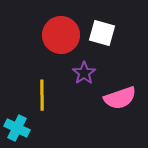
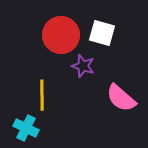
purple star: moved 1 px left, 7 px up; rotated 20 degrees counterclockwise
pink semicircle: moved 1 px right; rotated 60 degrees clockwise
cyan cross: moved 9 px right
